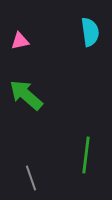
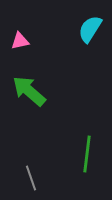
cyan semicircle: moved 3 px up; rotated 140 degrees counterclockwise
green arrow: moved 3 px right, 4 px up
green line: moved 1 px right, 1 px up
